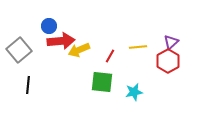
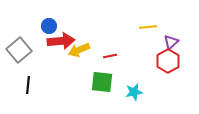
yellow line: moved 10 px right, 20 px up
red line: rotated 48 degrees clockwise
